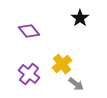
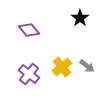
purple diamond: moved 1 px up
yellow cross: moved 3 px down
gray arrow: moved 11 px right, 18 px up
